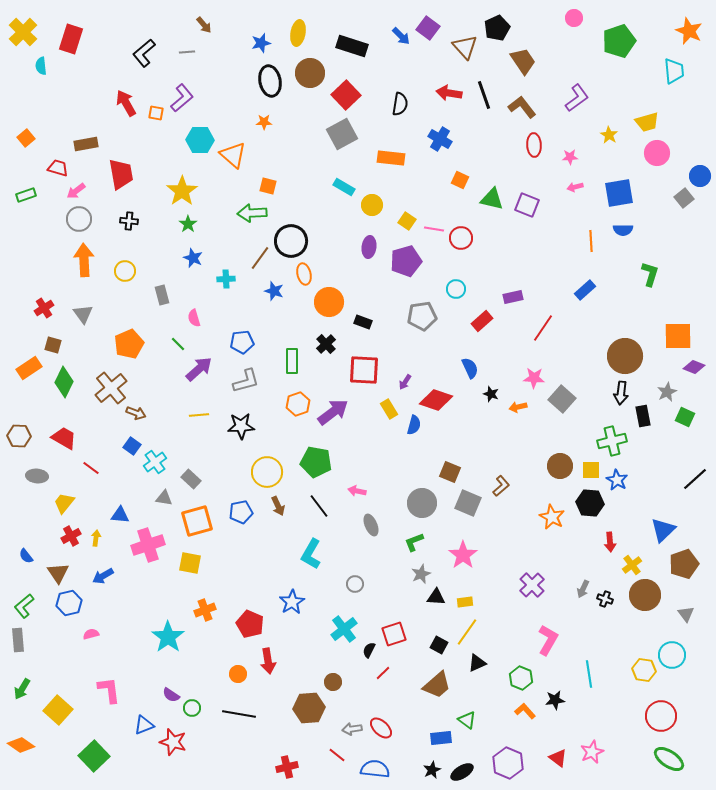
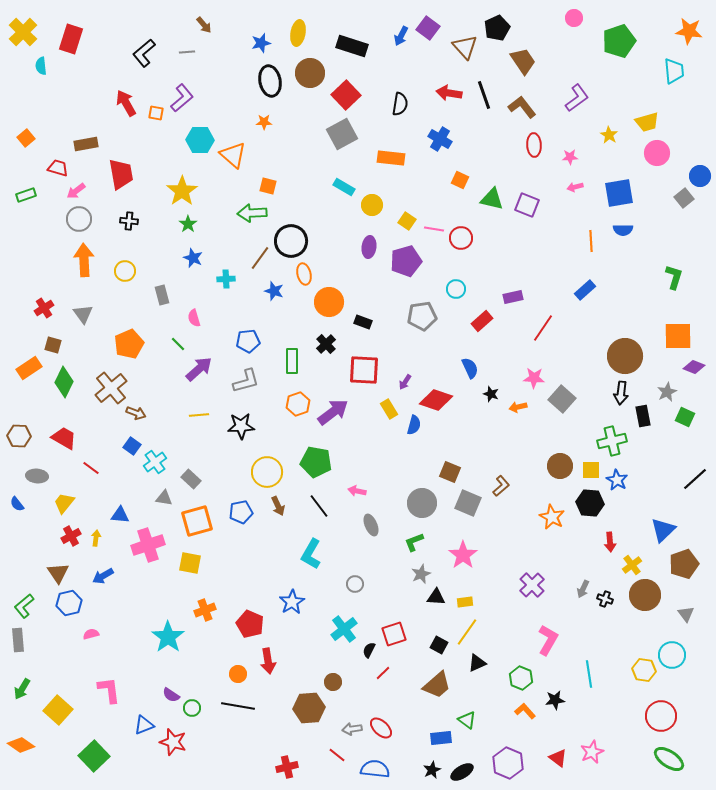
orange star at (689, 31): rotated 16 degrees counterclockwise
blue arrow at (401, 36): rotated 72 degrees clockwise
green L-shape at (650, 274): moved 24 px right, 3 px down
blue pentagon at (242, 342): moved 6 px right, 1 px up
blue semicircle at (26, 556): moved 9 px left, 52 px up
black line at (239, 714): moved 1 px left, 8 px up
